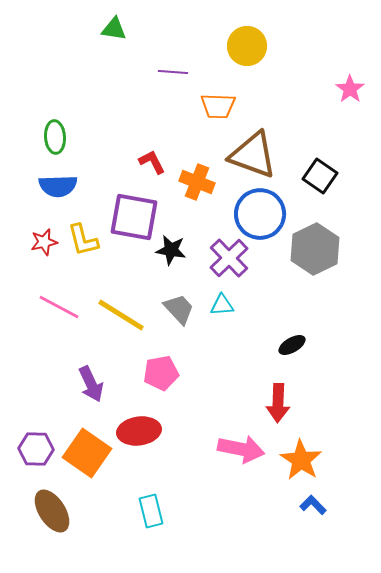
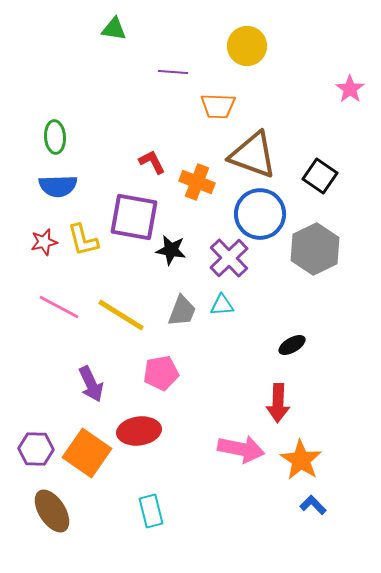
gray trapezoid: moved 3 px right, 2 px down; rotated 64 degrees clockwise
